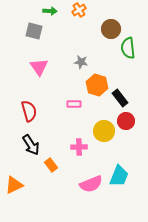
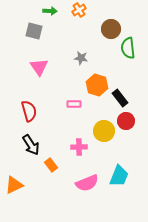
gray star: moved 4 px up
pink semicircle: moved 4 px left, 1 px up
